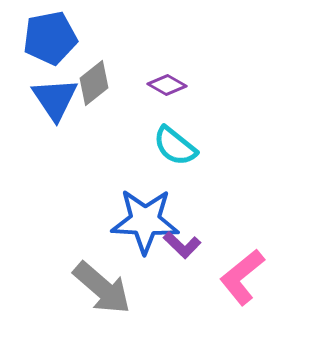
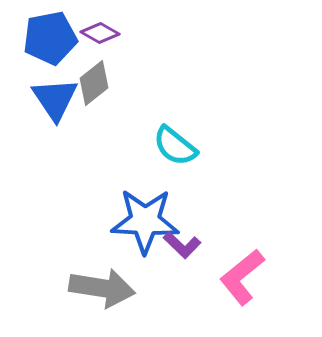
purple diamond: moved 67 px left, 52 px up
gray arrow: rotated 32 degrees counterclockwise
